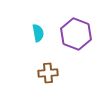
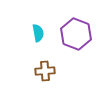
brown cross: moved 3 px left, 2 px up
